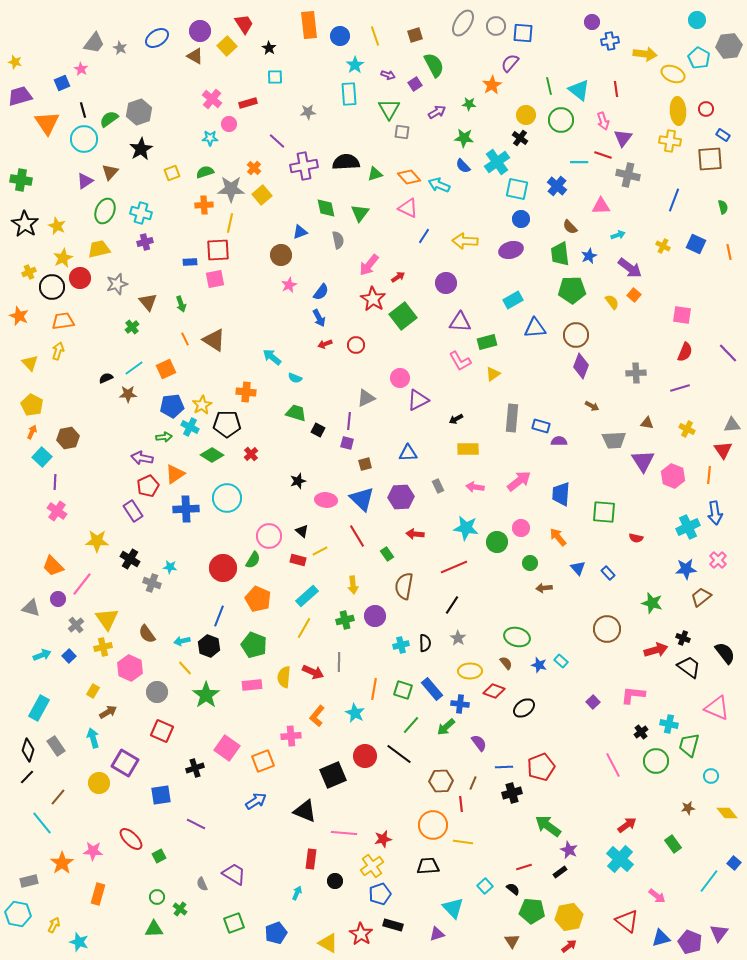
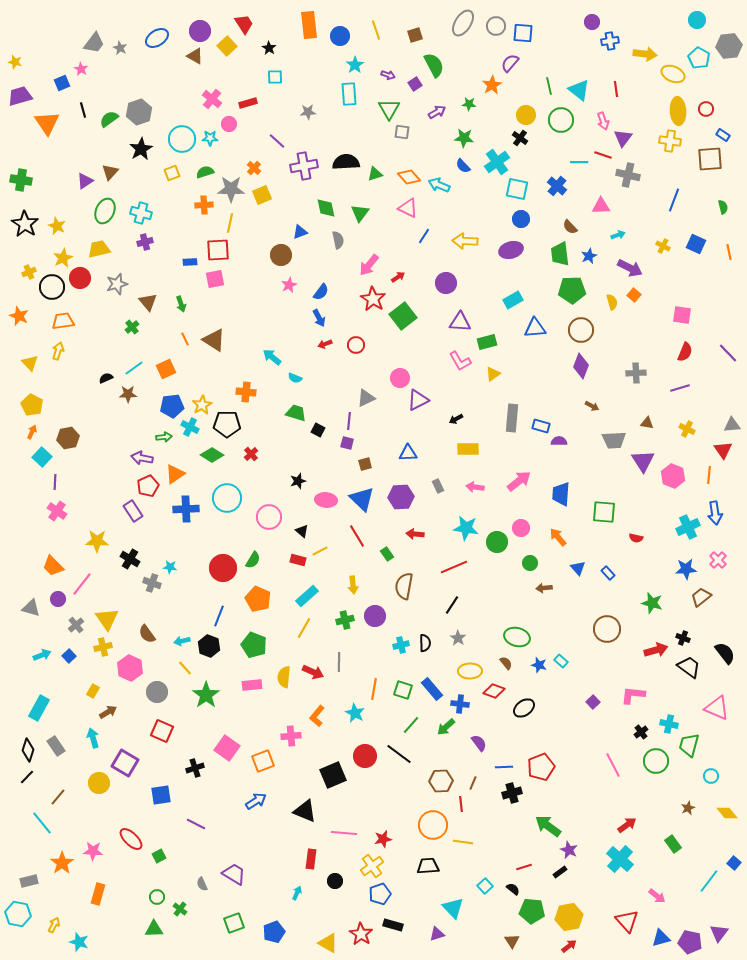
yellow line at (375, 36): moved 1 px right, 6 px up
cyan circle at (84, 139): moved 98 px right
yellow square at (262, 195): rotated 18 degrees clockwise
purple arrow at (630, 268): rotated 10 degrees counterclockwise
yellow semicircle at (612, 302): rotated 21 degrees clockwise
brown circle at (576, 335): moved 5 px right, 5 px up
pink circle at (269, 536): moved 19 px up
brown star at (688, 808): rotated 16 degrees counterclockwise
red triangle at (627, 921): rotated 10 degrees clockwise
blue pentagon at (276, 933): moved 2 px left, 1 px up
purple pentagon at (690, 942): rotated 10 degrees counterclockwise
